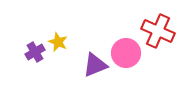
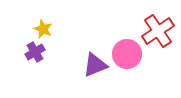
red cross: rotated 32 degrees clockwise
yellow star: moved 15 px left, 13 px up
pink circle: moved 1 px right, 1 px down
